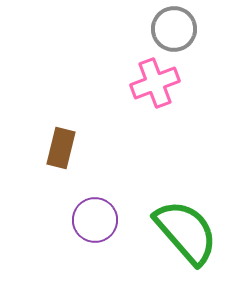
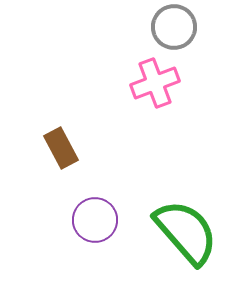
gray circle: moved 2 px up
brown rectangle: rotated 42 degrees counterclockwise
